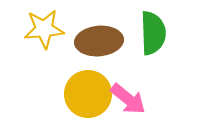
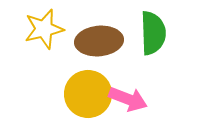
yellow star: rotated 9 degrees counterclockwise
pink arrow: rotated 18 degrees counterclockwise
